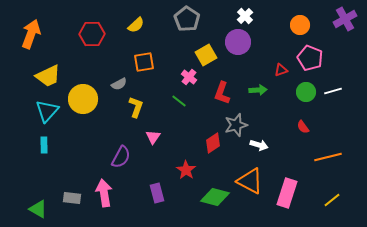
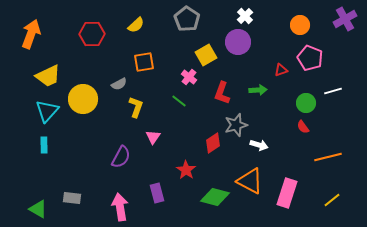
green circle: moved 11 px down
pink arrow: moved 16 px right, 14 px down
